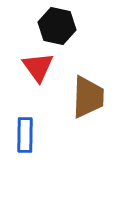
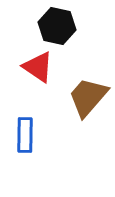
red triangle: rotated 20 degrees counterclockwise
brown trapezoid: rotated 141 degrees counterclockwise
